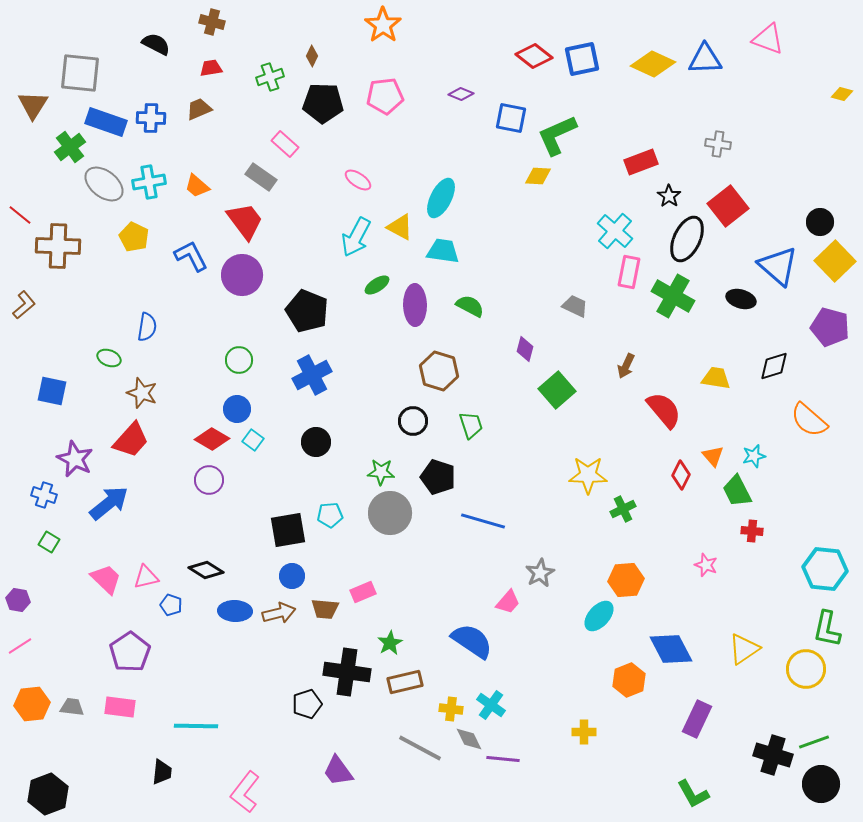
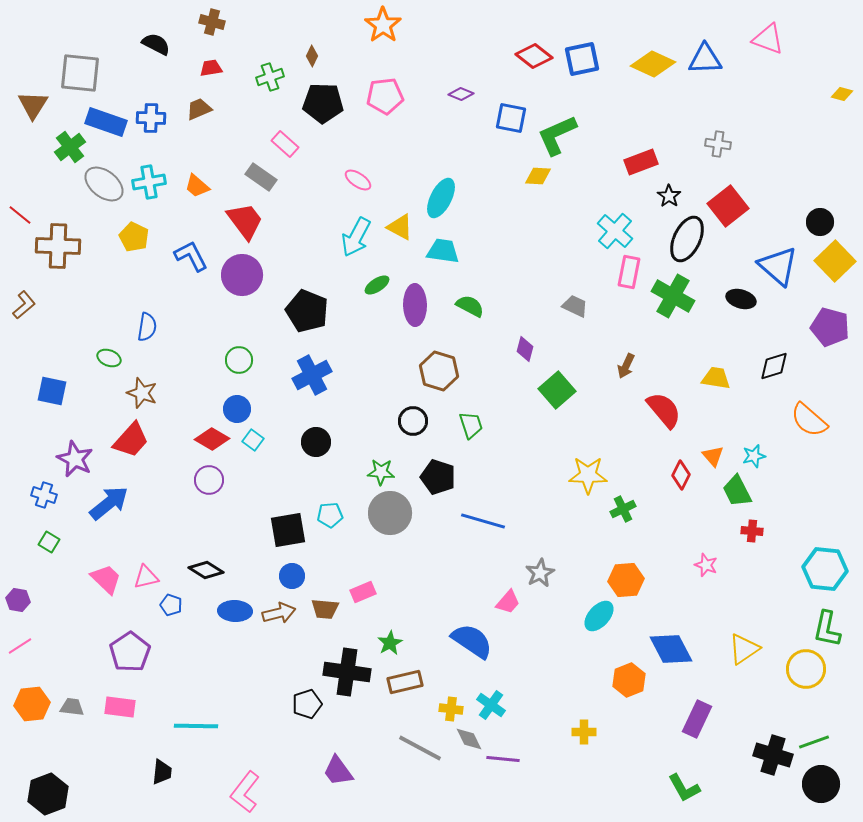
green L-shape at (693, 794): moved 9 px left, 6 px up
